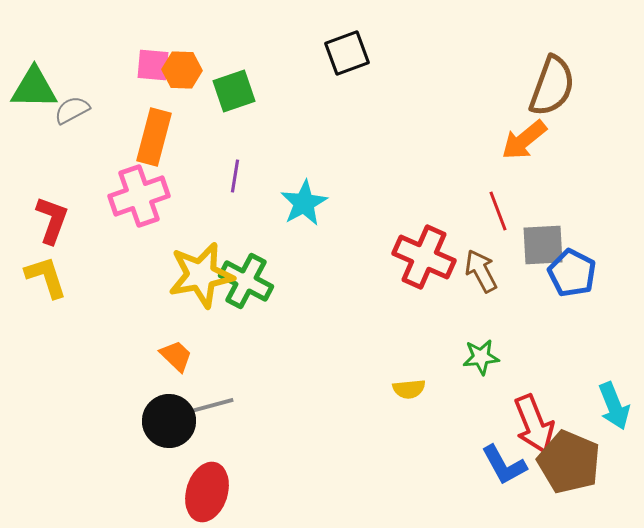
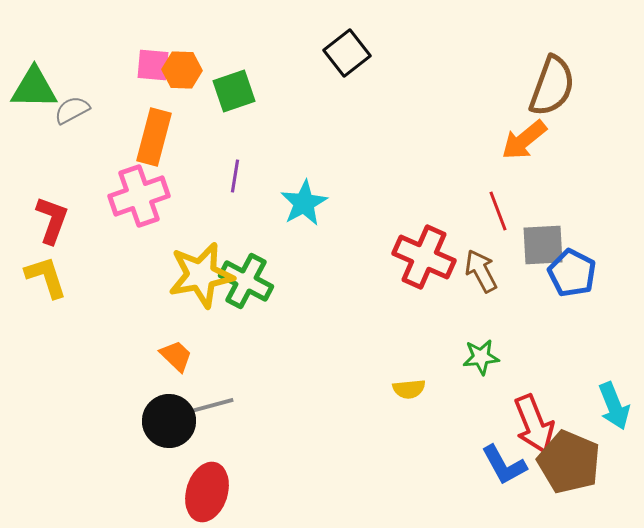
black square: rotated 18 degrees counterclockwise
